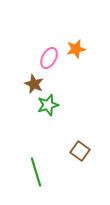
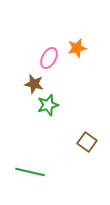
orange star: moved 1 px right, 1 px up
brown star: rotated 12 degrees counterclockwise
brown square: moved 7 px right, 9 px up
green line: moved 6 px left; rotated 60 degrees counterclockwise
